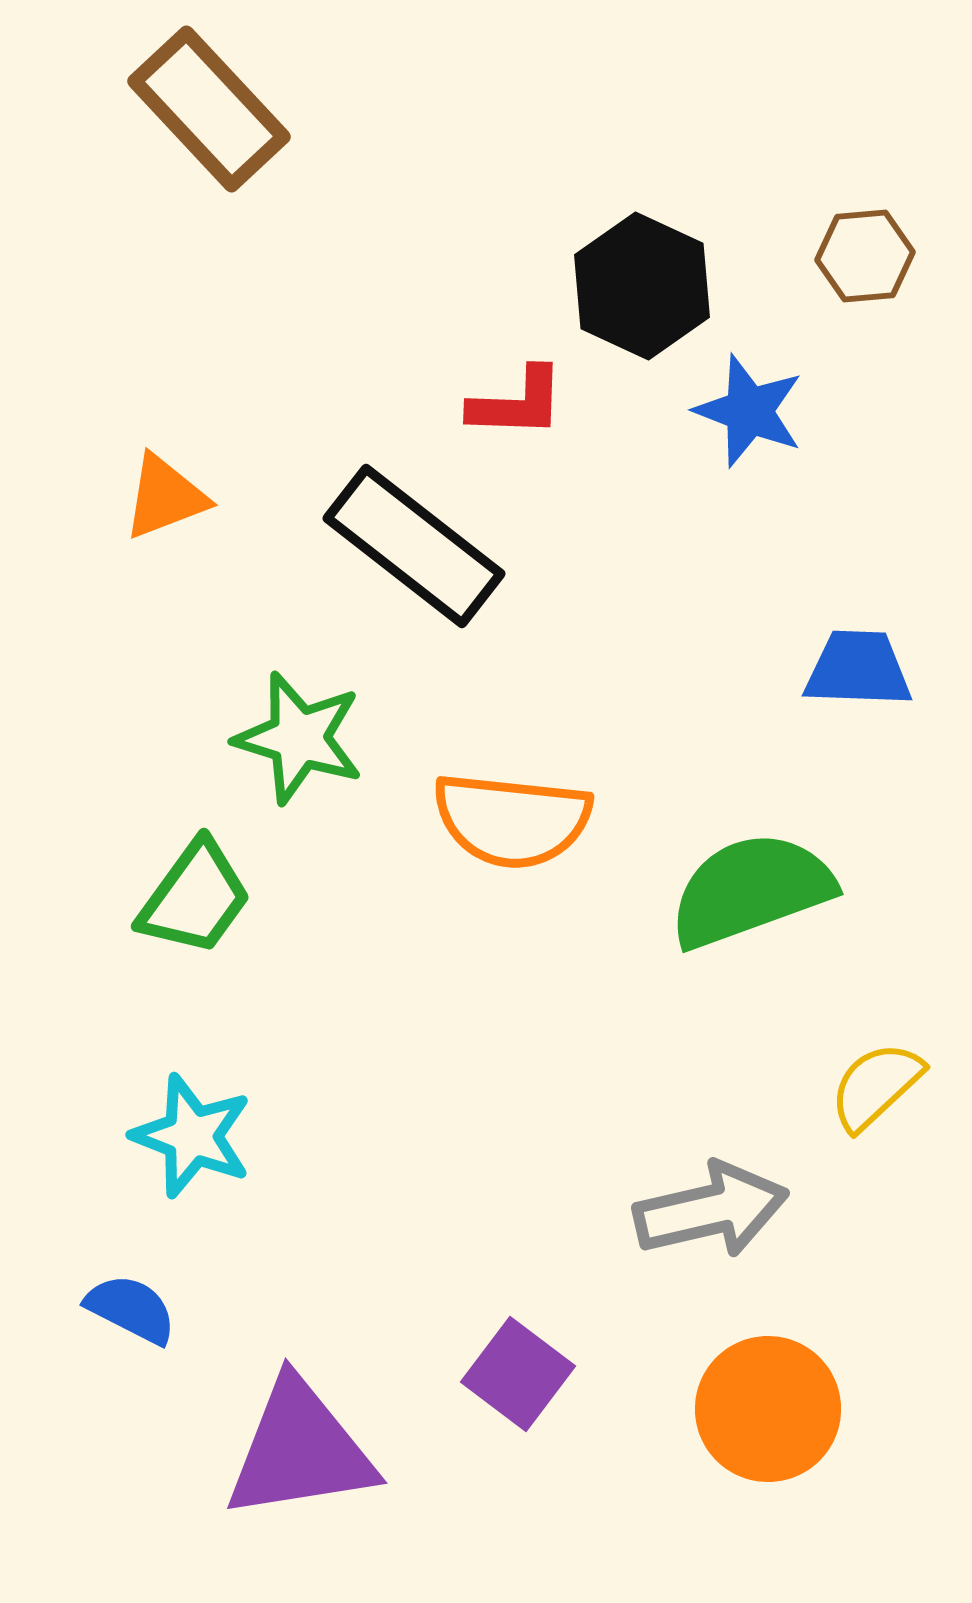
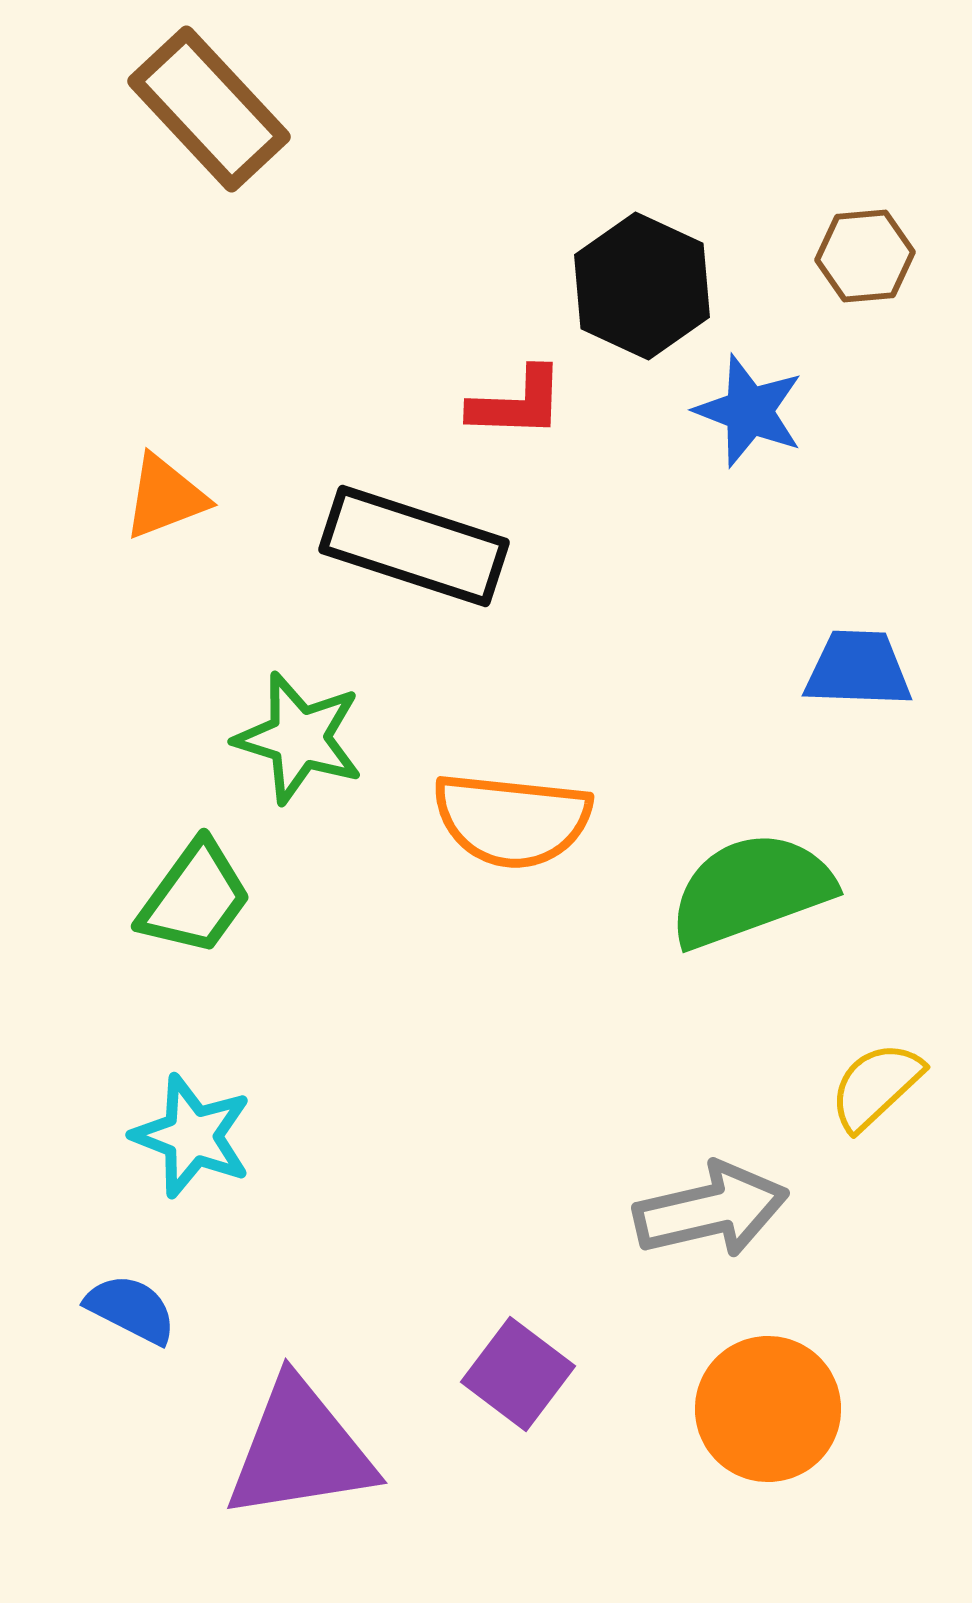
black rectangle: rotated 20 degrees counterclockwise
